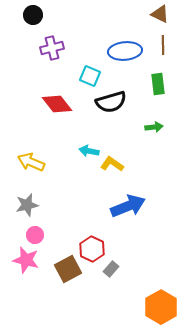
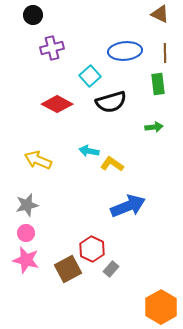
brown line: moved 2 px right, 8 px down
cyan square: rotated 25 degrees clockwise
red diamond: rotated 24 degrees counterclockwise
yellow arrow: moved 7 px right, 2 px up
pink circle: moved 9 px left, 2 px up
